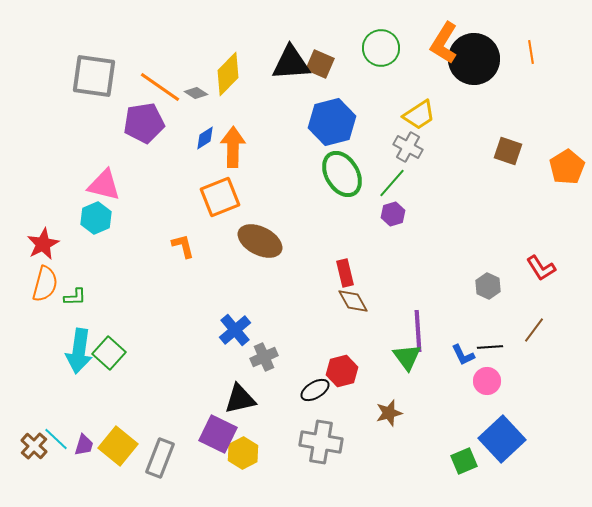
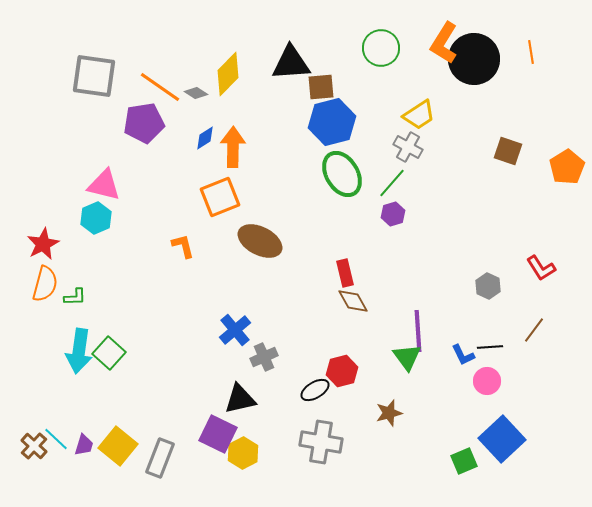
brown square at (320, 64): moved 1 px right, 23 px down; rotated 28 degrees counterclockwise
